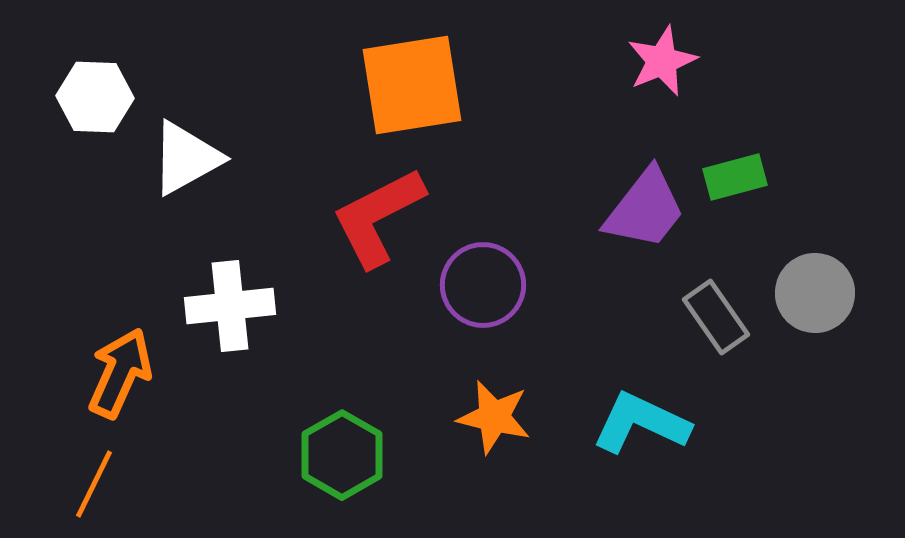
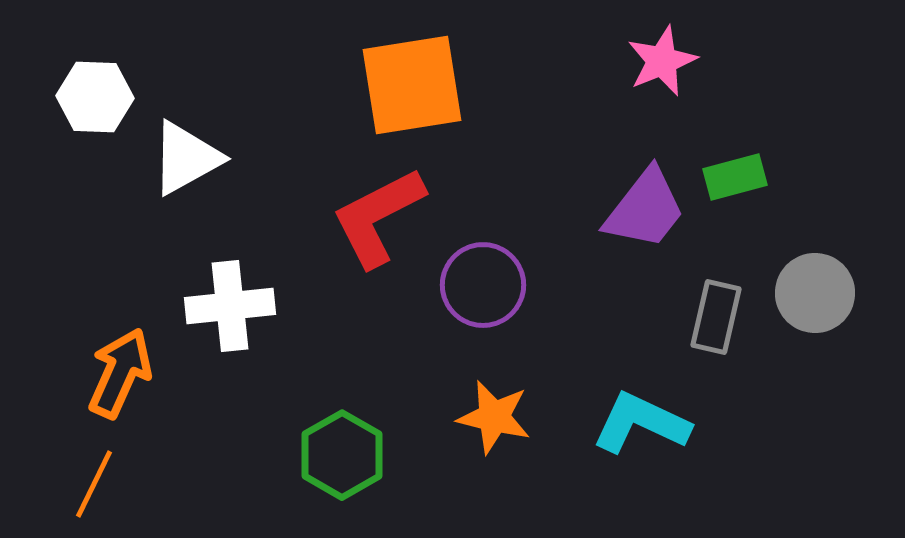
gray rectangle: rotated 48 degrees clockwise
